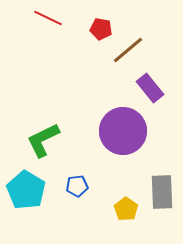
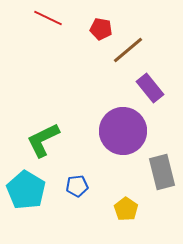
gray rectangle: moved 20 px up; rotated 12 degrees counterclockwise
